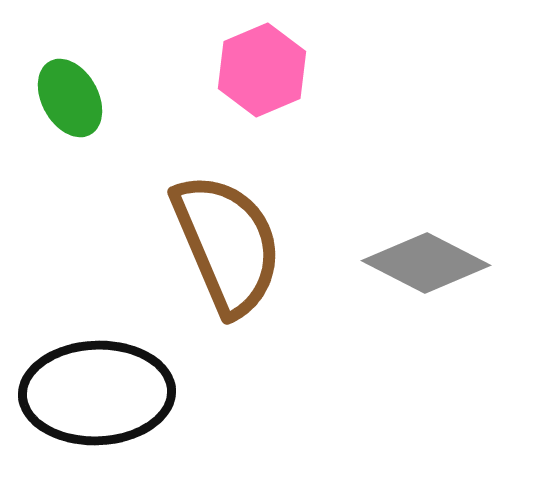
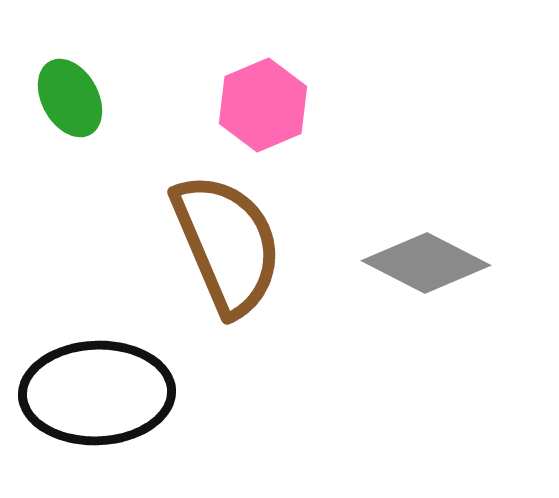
pink hexagon: moved 1 px right, 35 px down
